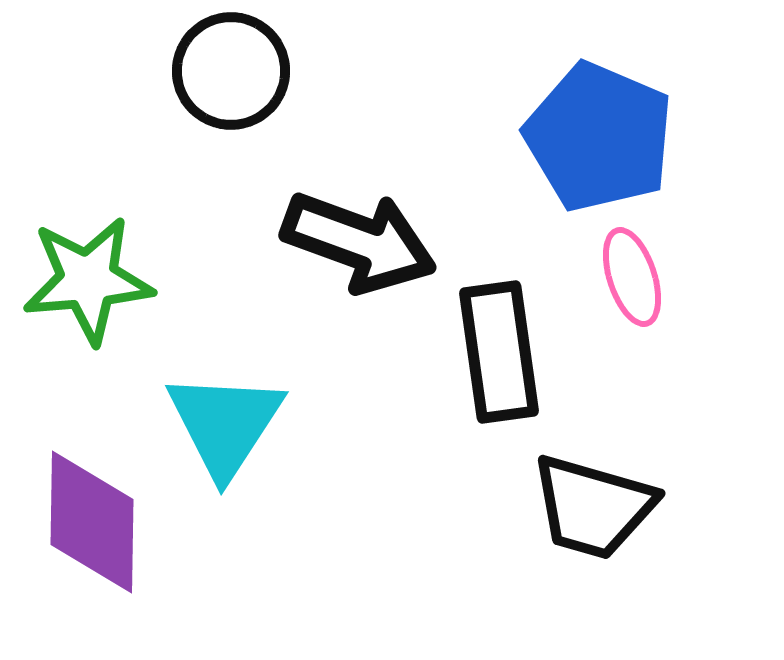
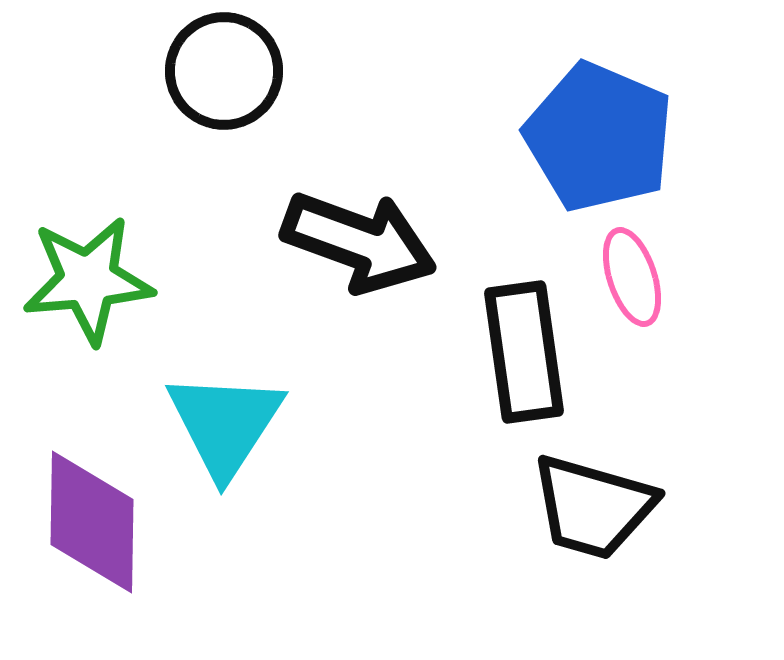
black circle: moved 7 px left
black rectangle: moved 25 px right
